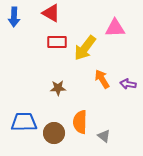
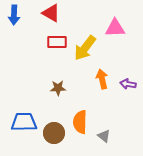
blue arrow: moved 2 px up
orange arrow: rotated 18 degrees clockwise
